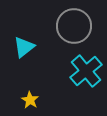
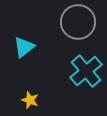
gray circle: moved 4 px right, 4 px up
yellow star: rotated 12 degrees counterclockwise
